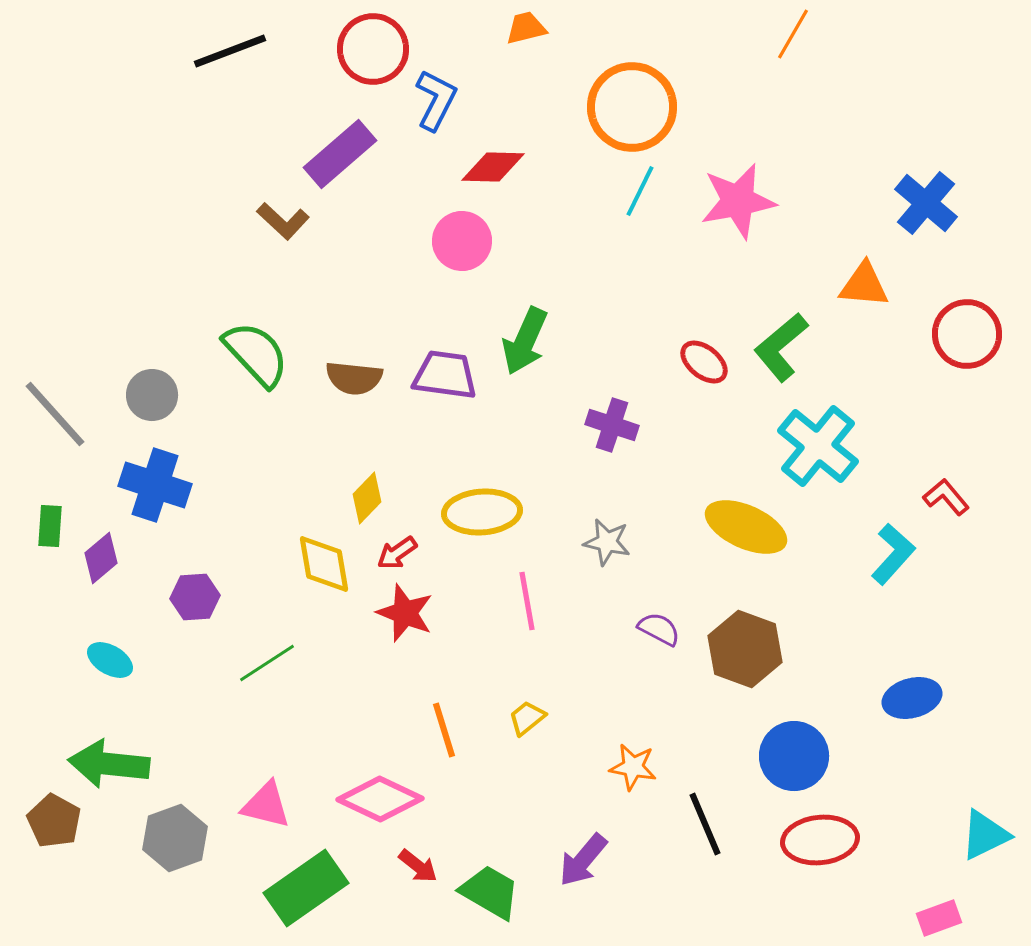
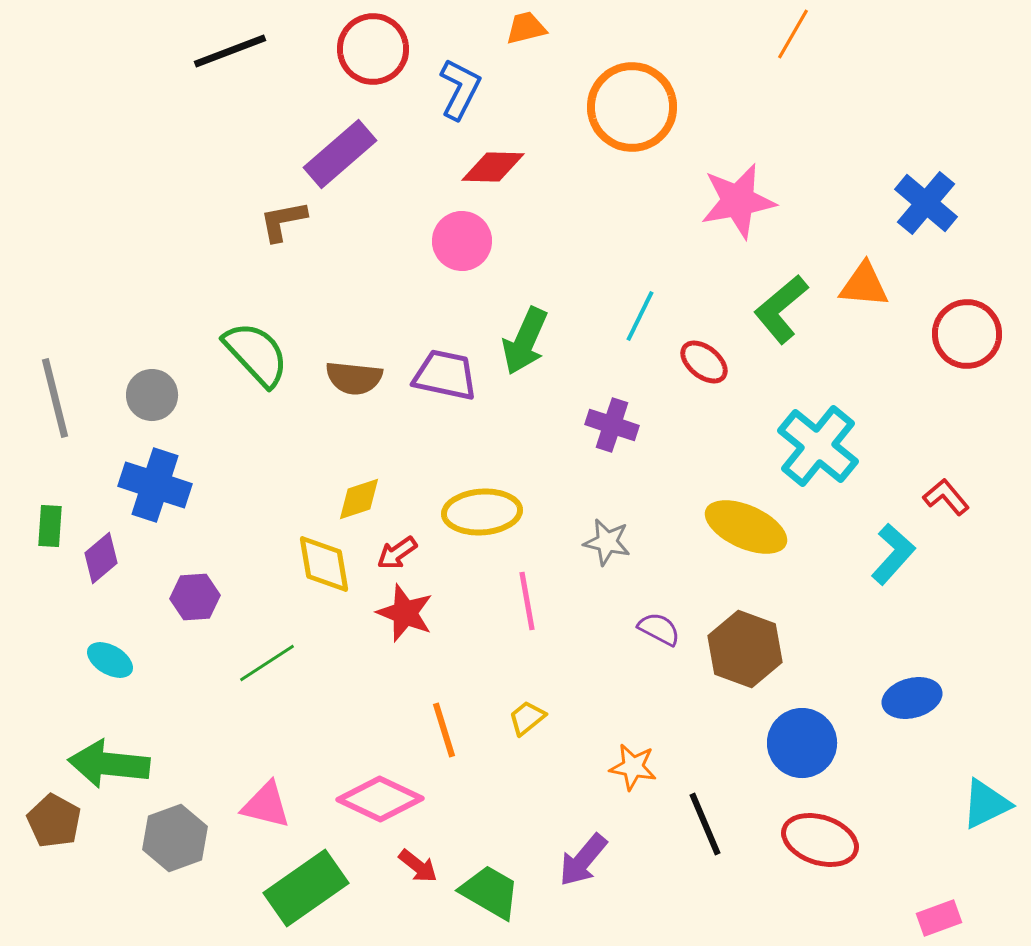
blue L-shape at (436, 100): moved 24 px right, 11 px up
cyan line at (640, 191): moved 125 px down
brown L-shape at (283, 221): rotated 126 degrees clockwise
green L-shape at (781, 347): moved 38 px up
purple trapezoid at (445, 375): rotated 4 degrees clockwise
gray line at (55, 414): moved 16 px up; rotated 28 degrees clockwise
yellow diamond at (367, 498): moved 8 px left, 1 px down; rotated 27 degrees clockwise
blue circle at (794, 756): moved 8 px right, 13 px up
cyan triangle at (985, 835): moved 1 px right, 31 px up
red ellipse at (820, 840): rotated 24 degrees clockwise
